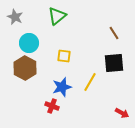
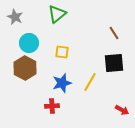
green triangle: moved 2 px up
yellow square: moved 2 px left, 4 px up
blue star: moved 4 px up
red cross: rotated 24 degrees counterclockwise
red arrow: moved 3 px up
